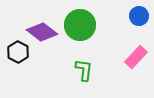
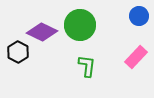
purple diamond: rotated 12 degrees counterclockwise
green L-shape: moved 3 px right, 4 px up
